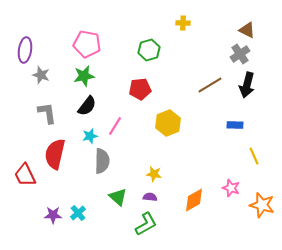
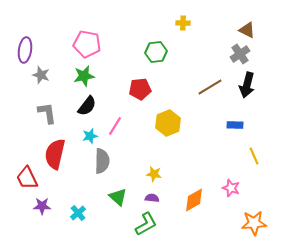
green hexagon: moved 7 px right, 2 px down; rotated 10 degrees clockwise
brown line: moved 2 px down
red trapezoid: moved 2 px right, 3 px down
purple semicircle: moved 2 px right, 1 px down
orange star: moved 8 px left, 18 px down; rotated 20 degrees counterclockwise
purple star: moved 11 px left, 9 px up
